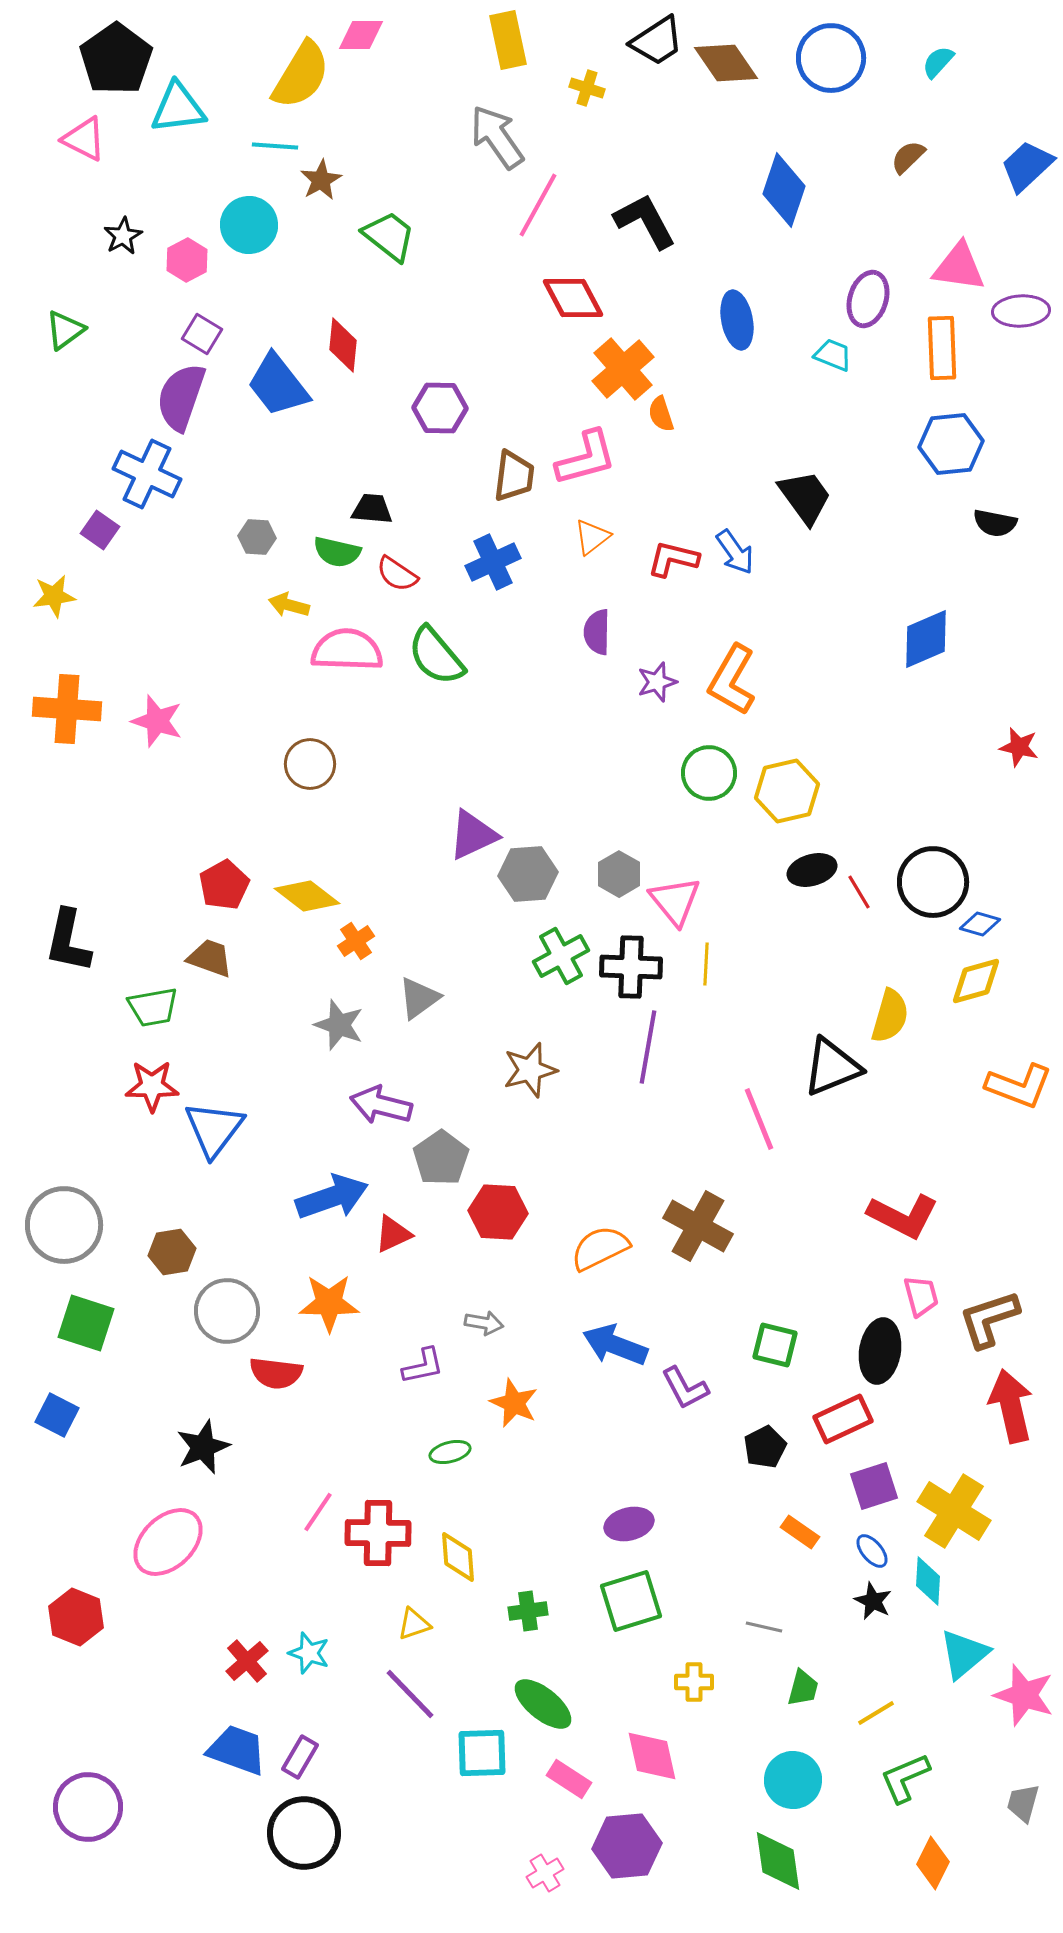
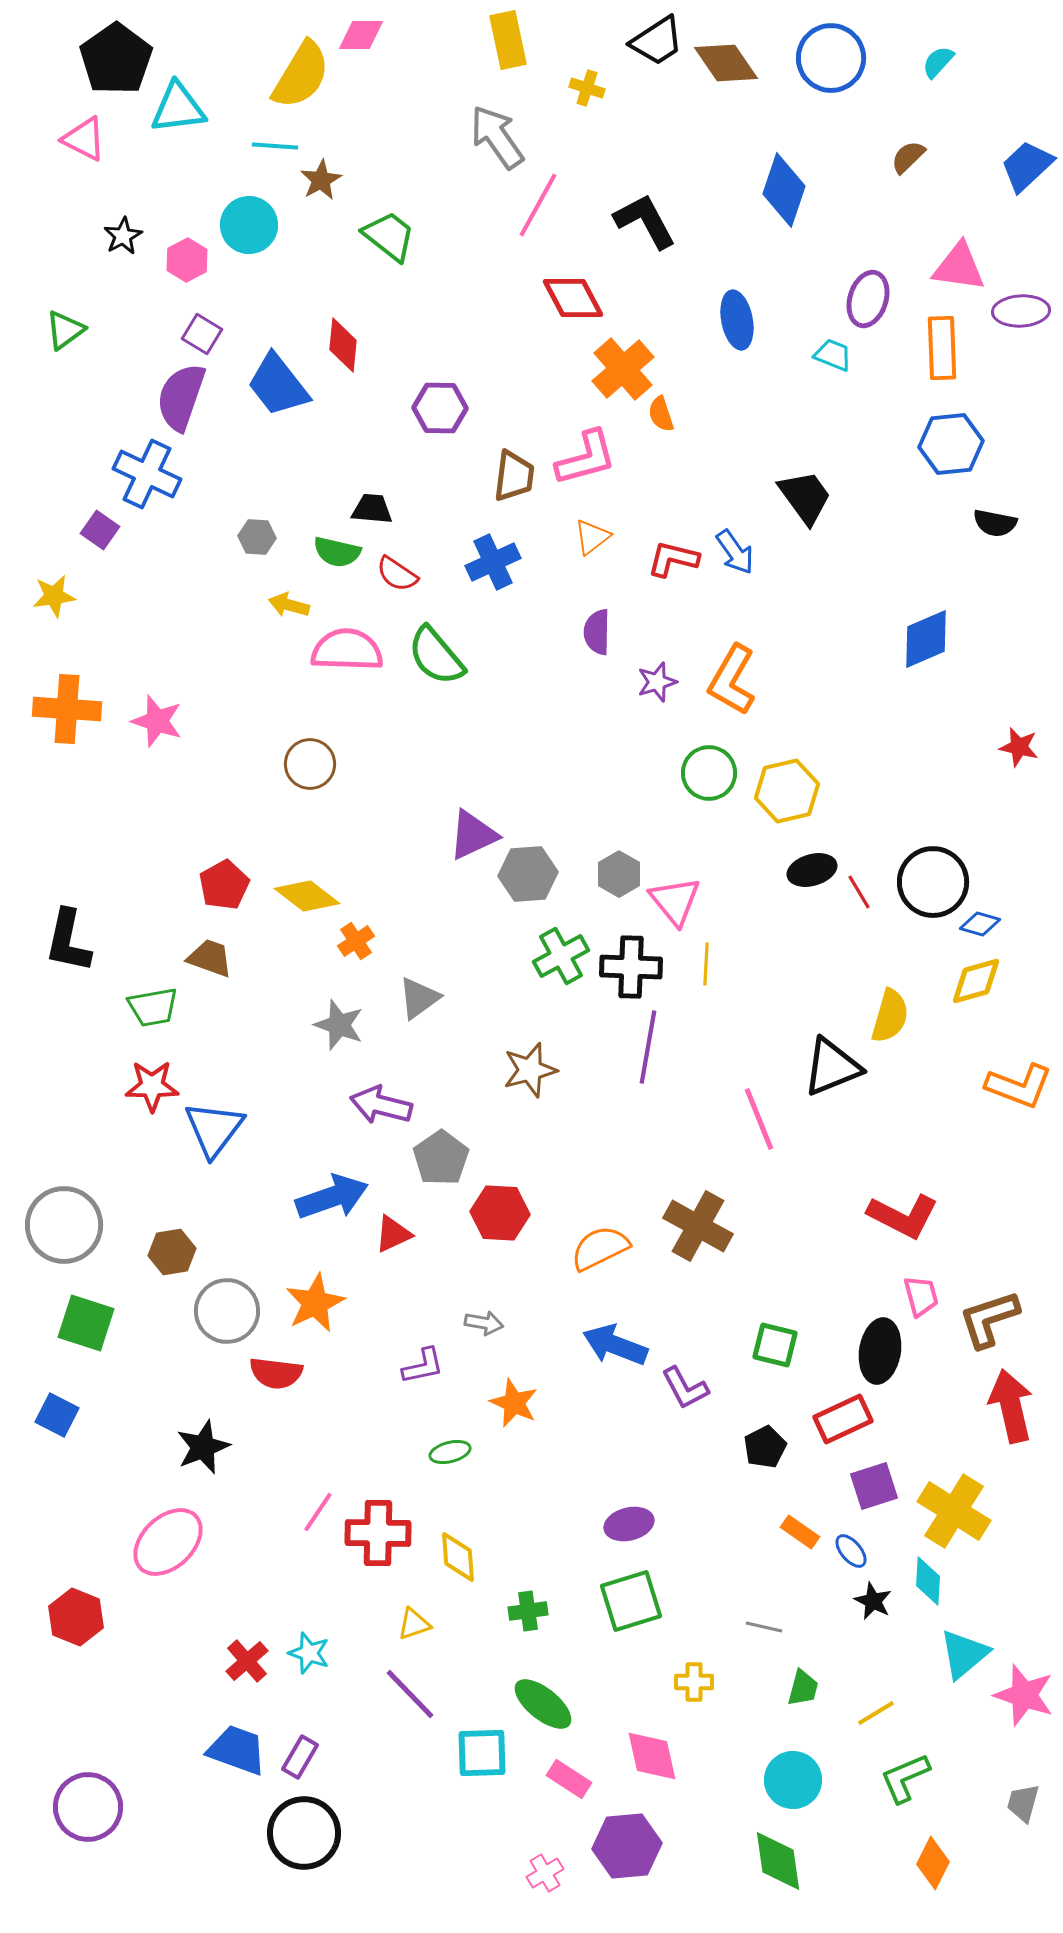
red hexagon at (498, 1212): moved 2 px right, 1 px down
orange star at (329, 1303): moved 14 px left; rotated 26 degrees counterclockwise
blue ellipse at (872, 1551): moved 21 px left
